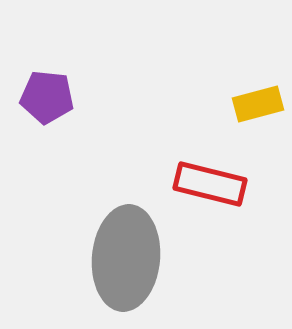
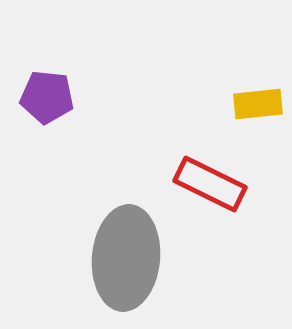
yellow rectangle: rotated 9 degrees clockwise
red rectangle: rotated 12 degrees clockwise
